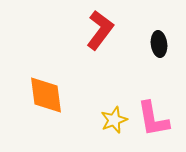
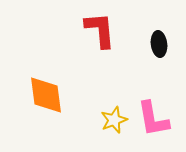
red L-shape: rotated 42 degrees counterclockwise
